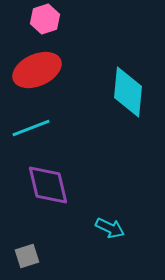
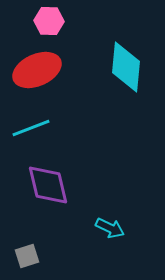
pink hexagon: moved 4 px right, 2 px down; rotated 20 degrees clockwise
cyan diamond: moved 2 px left, 25 px up
